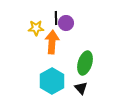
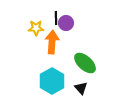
green ellipse: rotated 65 degrees counterclockwise
